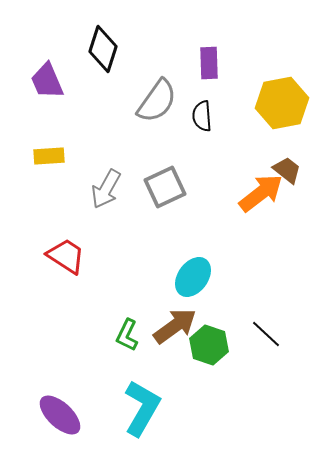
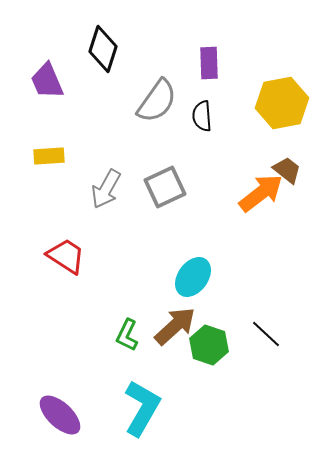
brown arrow: rotated 6 degrees counterclockwise
